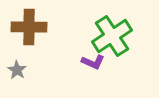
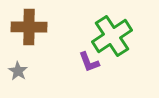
purple L-shape: moved 4 px left; rotated 45 degrees clockwise
gray star: moved 1 px right, 1 px down
